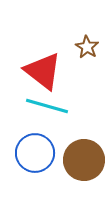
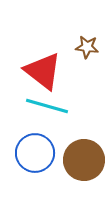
brown star: rotated 25 degrees counterclockwise
